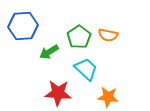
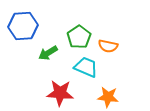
orange semicircle: moved 11 px down
green arrow: moved 1 px left, 1 px down
cyan trapezoid: moved 2 px up; rotated 20 degrees counterclockwise
red star: moved 2 px right
